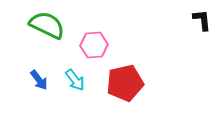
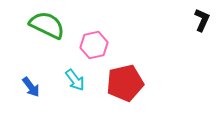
black L-shape: rotated 30 degrees clockwise
pink hexagon: rotated 8 degrees counterclockwise
blue arrow: moved 8 px left, 7 px down
